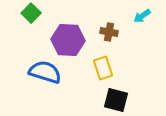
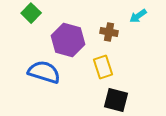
cyan arrow: moved 4 px left
purple hexagon: rotated 12 degrees clockwise
yellow rectangle: moved 1 px up
blue semicircle: moved 1 px left
